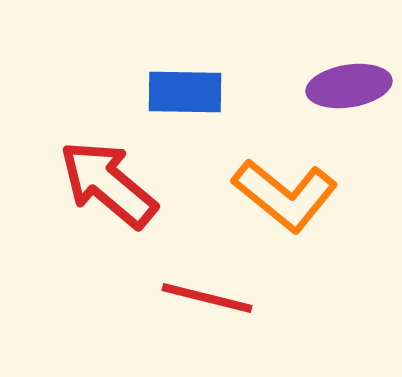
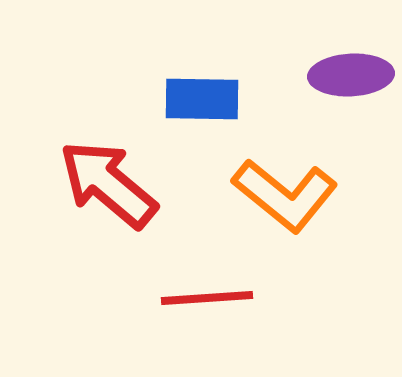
purple ellipse: moved 2 px right, 11 px up; rotated 6 degrees clockwise
blue rectangle: moved 17 px right, 7 px down
red line: rotated 18 degrees counterclockwise
